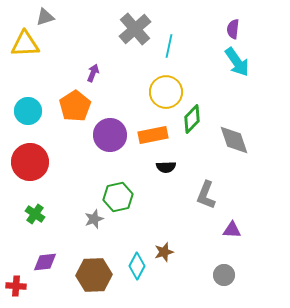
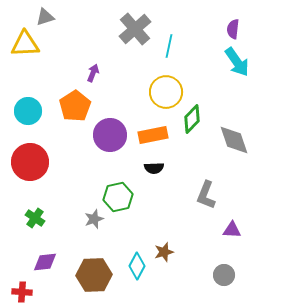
black semicircle: moved 12 px left, 1 px down
green cross: moved 4 px down
red cross: moved 6 px right, 6 px down
